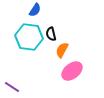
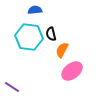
blue semicircle: rotated 128 degrees counterclockwise
